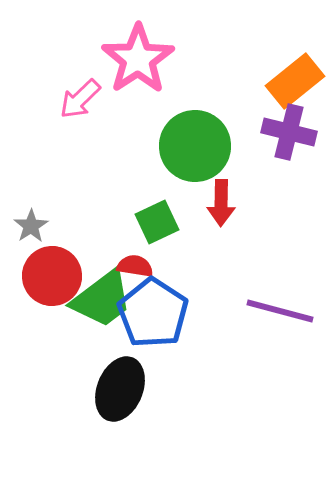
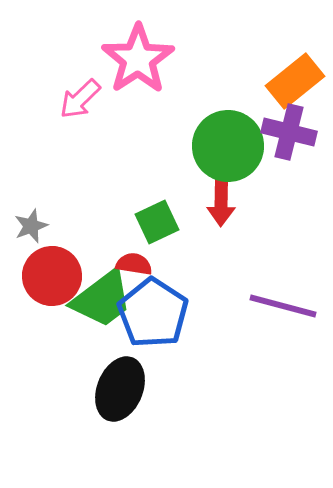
green circle: moved 33 px right
gray star: rotated 12 degrees clockwise
red semicircle: moved 1 px left, 2 px up
purple line: moved 3 px right, 5 px up
